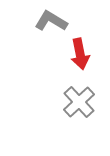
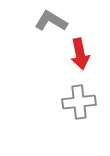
gray cross: rotated 36 degrees clockwise
